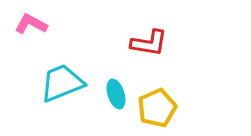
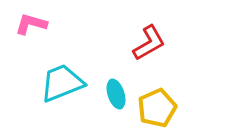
pink L-shape: rotated 12 degrees counterclockwise
red L-shape: rotated 39 degrees counterclockwise
